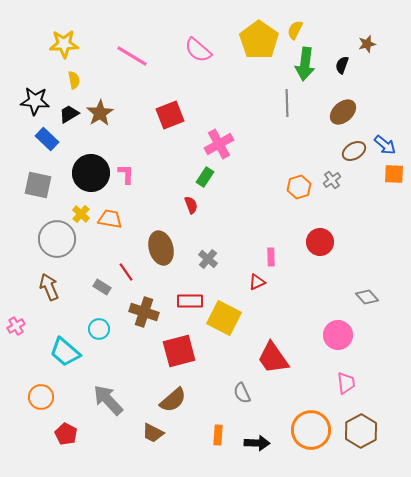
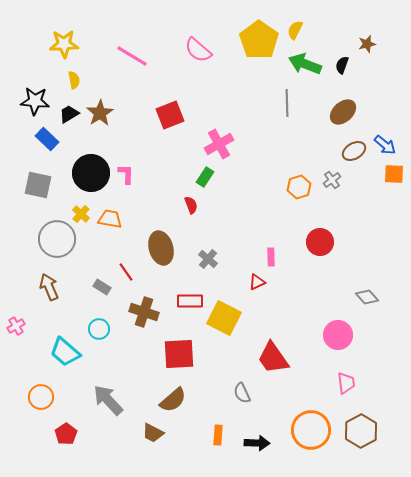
green arrow at (305, 64): rotated 104 degrees clockwise
red square at (179, 351): moved 3 px down; rotated 12 degrees clockwise
red pentagon at (66, 434): rotated 10 degrees clockwise
